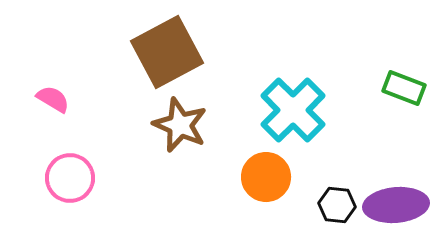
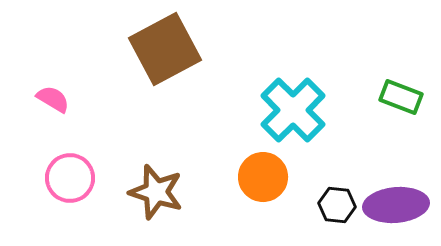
brown square: moved 2 px left, 3 px up
green rectangle: moved 3 px left, 9 px down
brown star: moved 24 px left, 67 px down; rotated 6 degrees counterclockwise
orange circle: moved 3 px left
